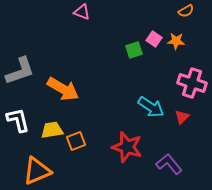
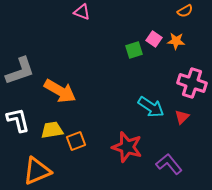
orange semicircle: moved 1 px left
orange arrow: moved 3 px left, 2 px down
